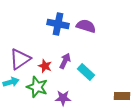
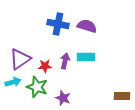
purple semicircle: moved 1 px right
purple arrow: rotated 14 degrees counterclockwise
red star: rotated 24 degrees counterclockwise
cyan rectangle: moved 15 px up; rotated 42 degrees counterclockwise
cyan arrow: moved 2 px right
purple star: rotated 21 degrees clockwise
